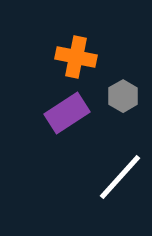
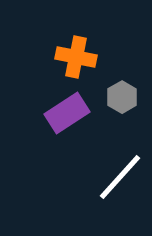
gray hexagon: moved 1 px left, 1 px down
